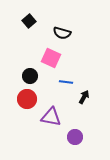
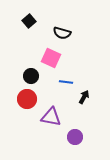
black circle: moved 1 px right
